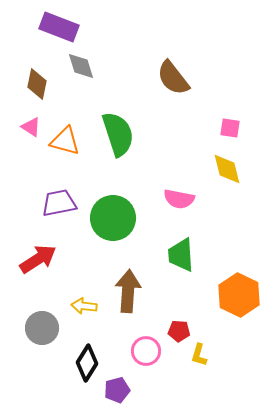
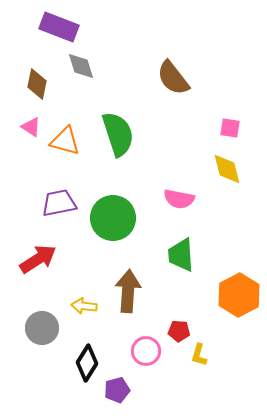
orange hexagon: rotated 6 degrees clockwise
